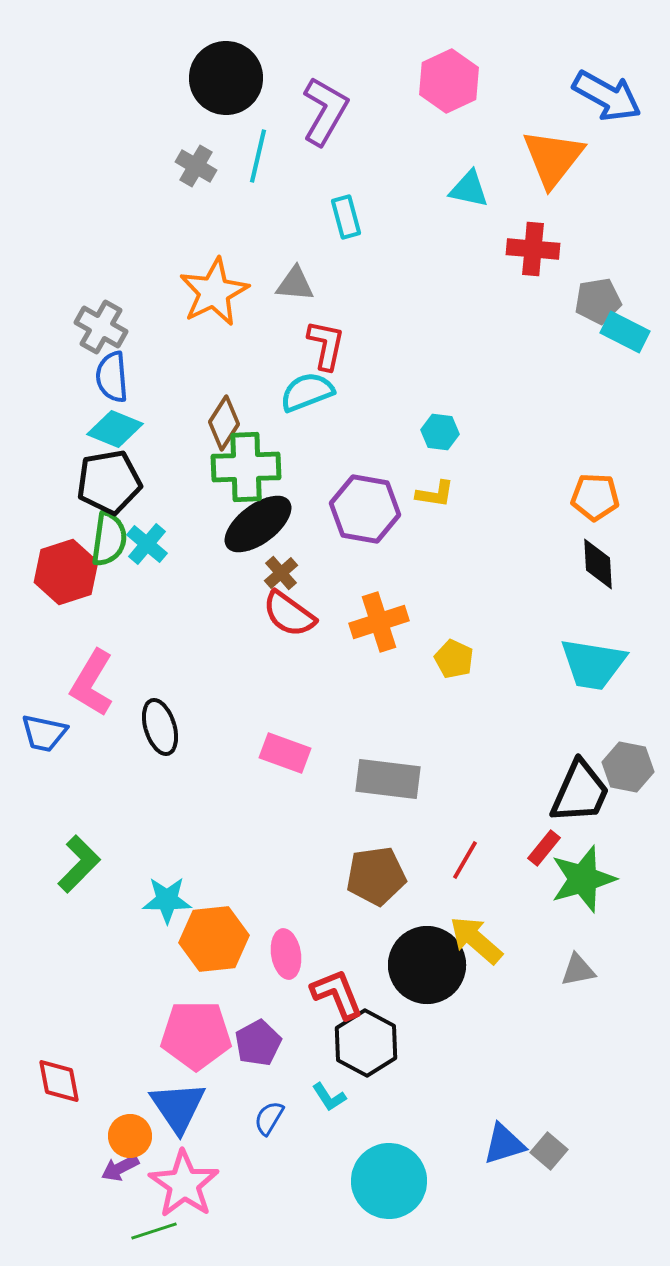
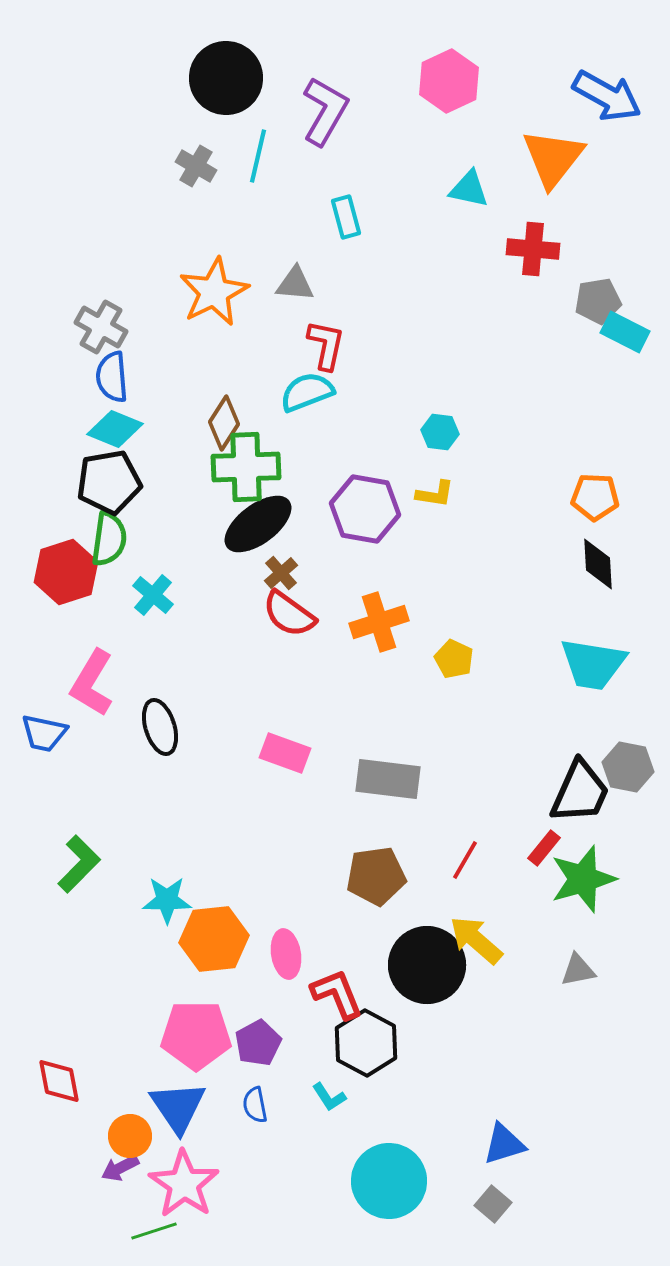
cyan cross at (147, 544): moved 6 px right, 51 px down
blue semicircle at (269, 1118): moved 14 px left, 13 px up; rotated 42 degrees counterclockwise
gray square at (549, 1151): moved 56 px left, 53 px down
